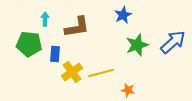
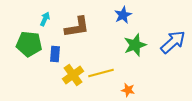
cyan arrow: rotated 24 degrees clockwise
green star: moved 2 px left
yellow cross: moved 1 px right, 3 px down
